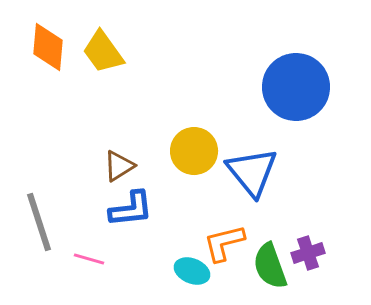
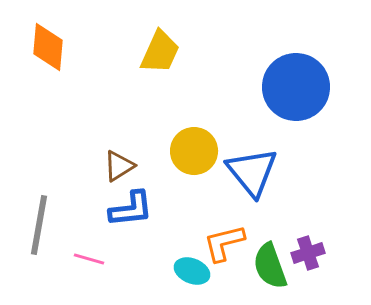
yellow trapezoid: moved 57 px right; rotated 120 degrees counterclockwise
gray line: moved 3 px down; rotated 28 degrees clockwise
